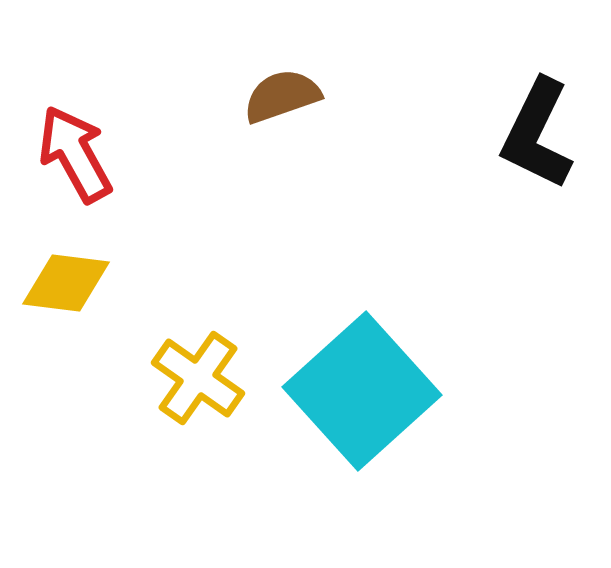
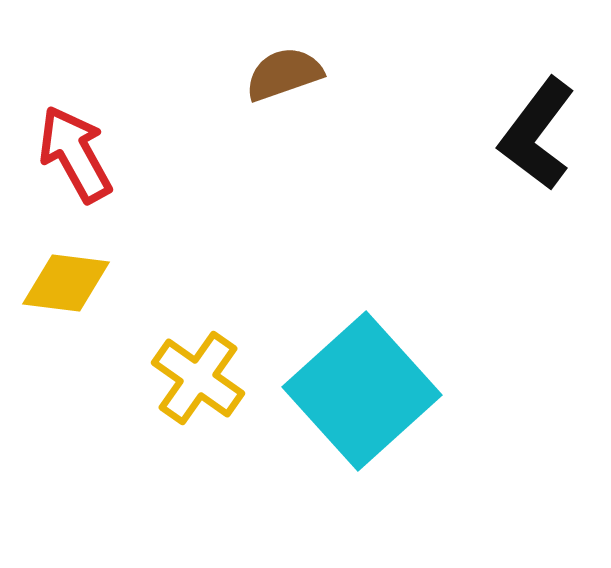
brown semicircle: moved 2 px right, 22 px up
black L-shape: rotated 11 degrees clockwise
